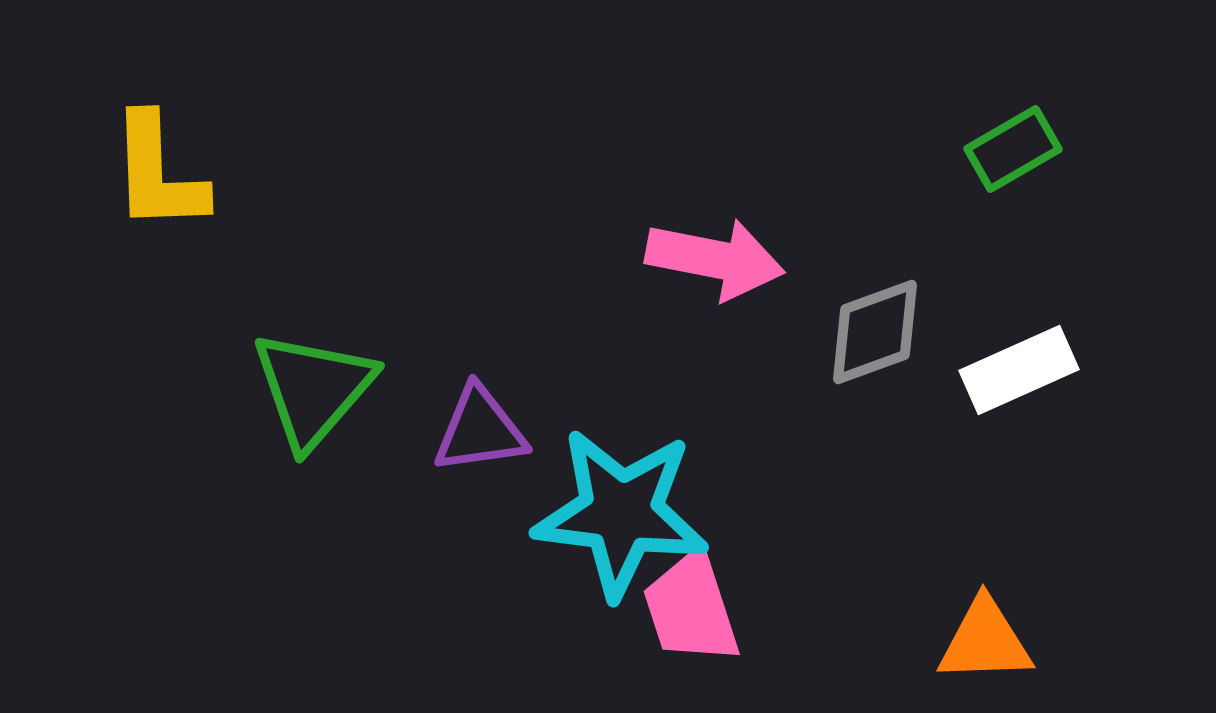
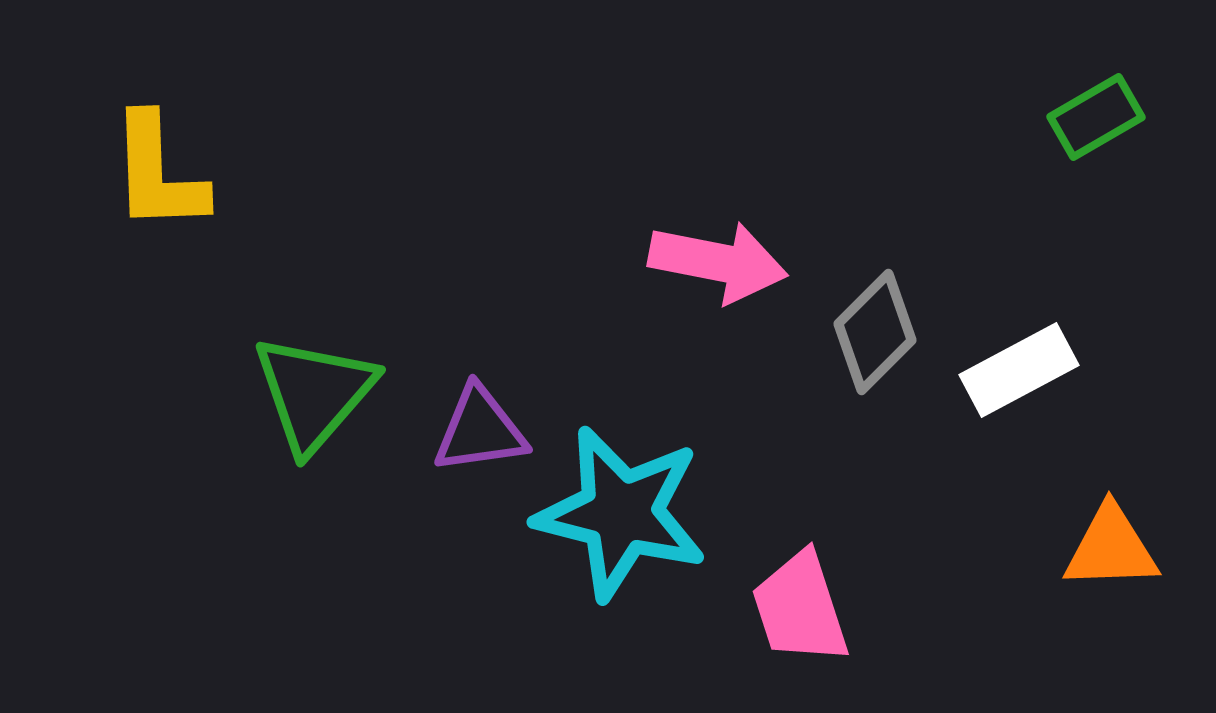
green rectangle: moved 83 px right, 32 px up
pink arrow: moved 3 px right, 3 px down
gray diamond: rotated 25 degrees counterclockwise
white rectangle: rotated 4 degrees counterclockwise
green triangle: moved 1 px right, 4 px down
cyan star: rotated 7 degrees clockwise
pink trapezoid: moved 109 px right
orange triangle: moved 126 px right, 93 px up
